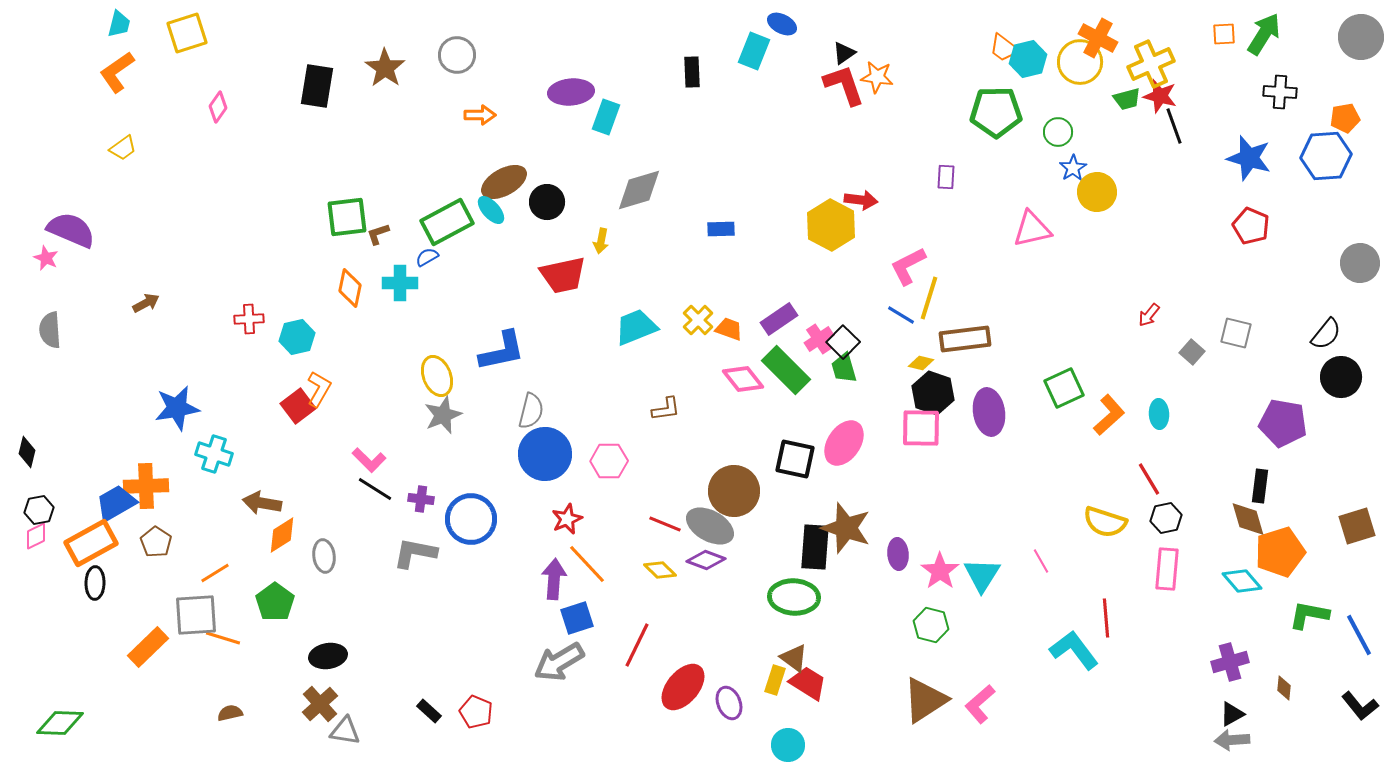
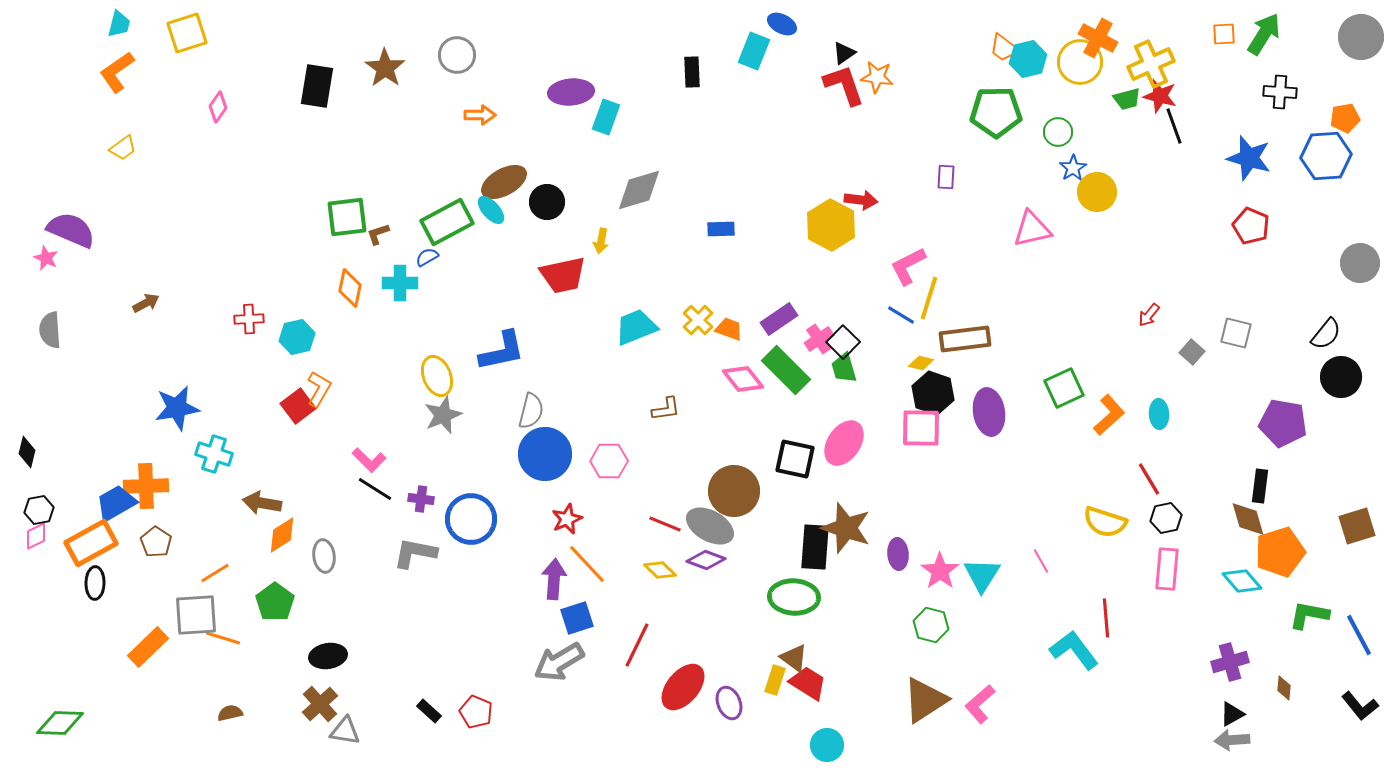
cyan circle at (788, 745): moved 39 px right
